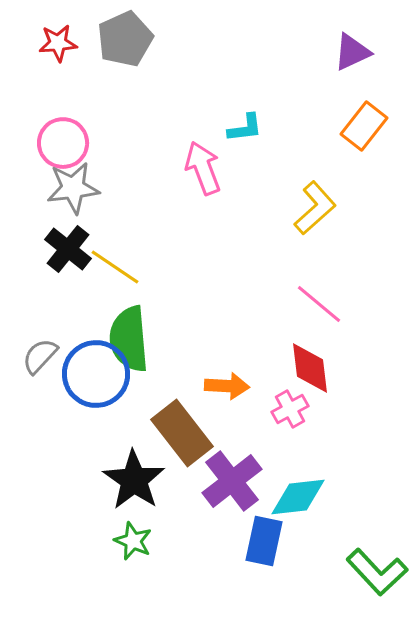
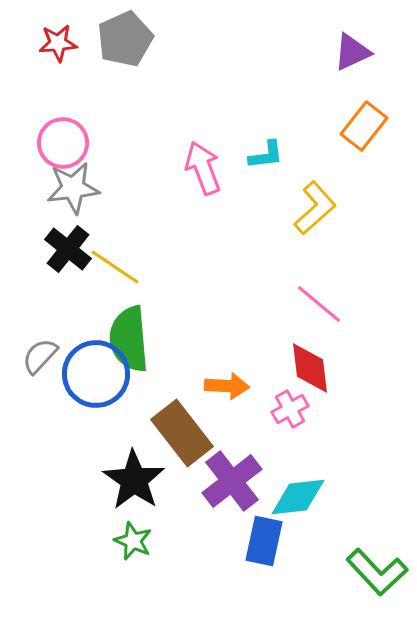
cyan L-shape: moved 21 px right, 27 px down
